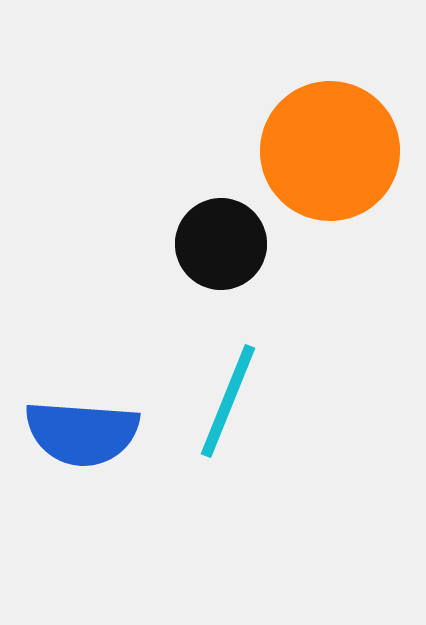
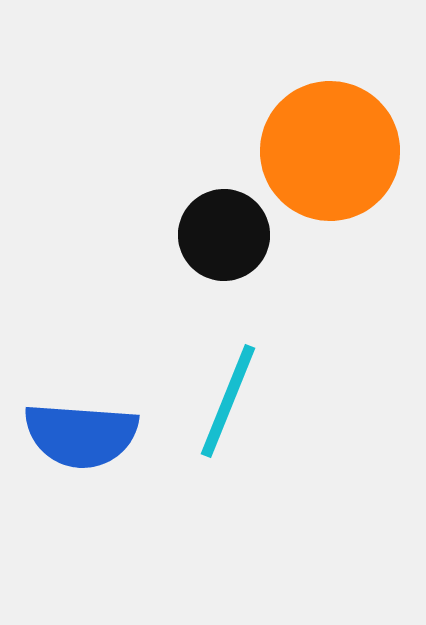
black circle: moved 3 px right, 9 px up
blue semicircle: moved 1 px left, 2 px down
